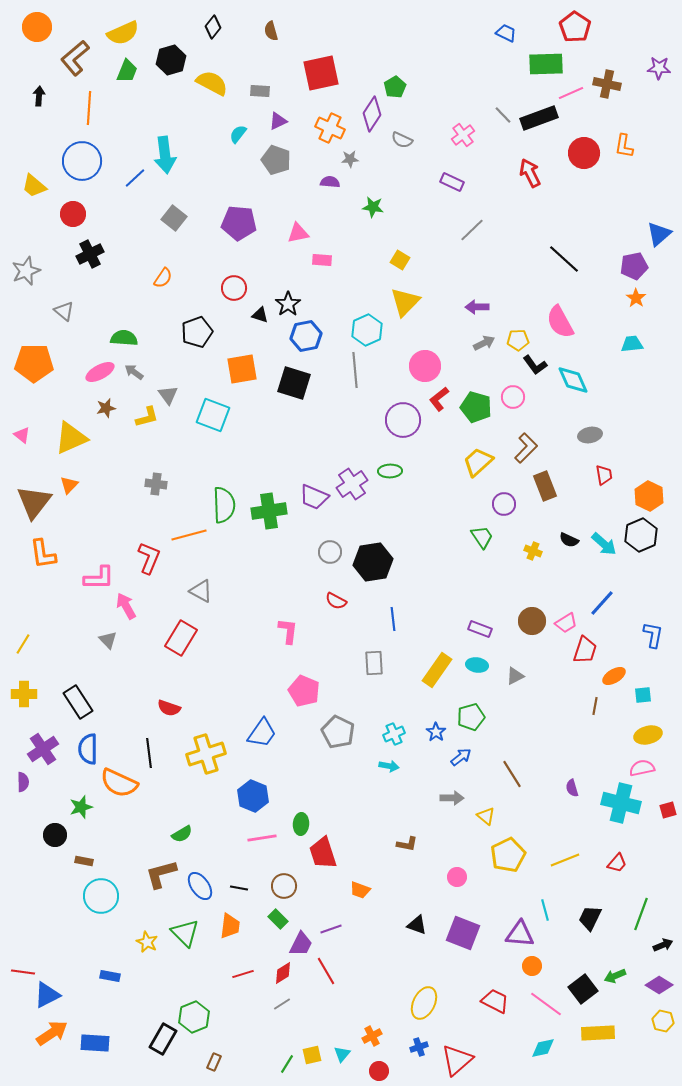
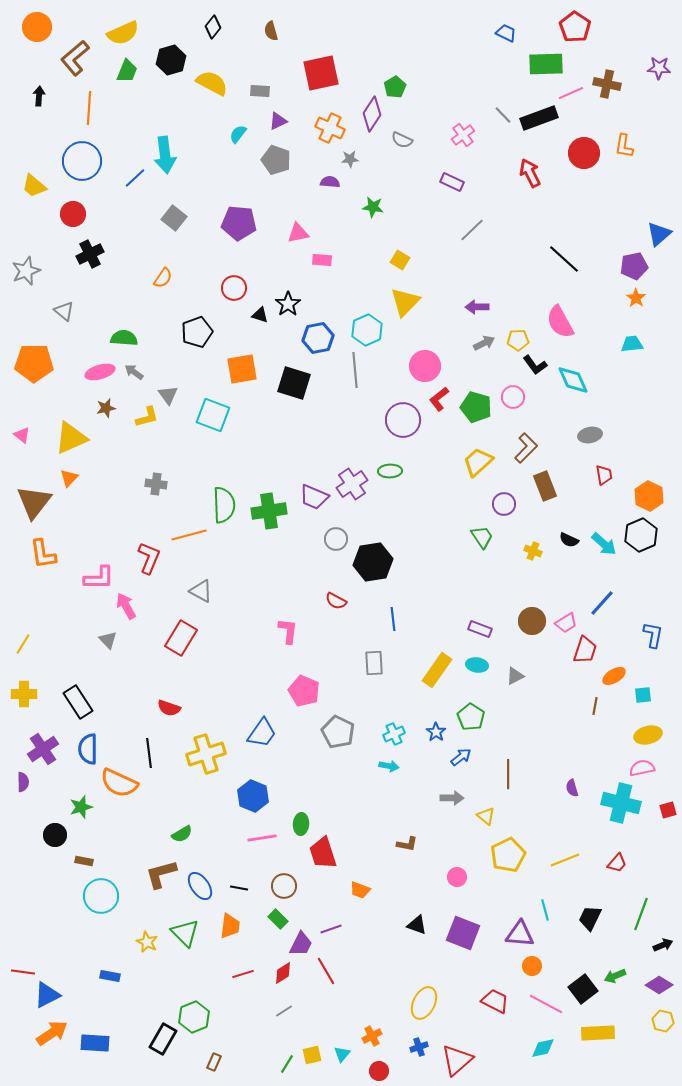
blue hexagon at (306, 336): moved 12 px right, 2 px down
pink ellipse at (100, 372): rotated 12 degrees clockwise
orange triangle at (69, 485): moved 7 px up
gray circle at (330, 552): moved 6 px right, 13 px up
green pentagon at (471, 717): rotated 24 degrees counterclockwise
brown line at (512, 774): moved 4 px left; rotated 32 degrees clockwise
gray line at (282, 1004): moved 2 px right, 7 px down
pink line at (546, 1004): rotated 8 degrees counterclockwise
